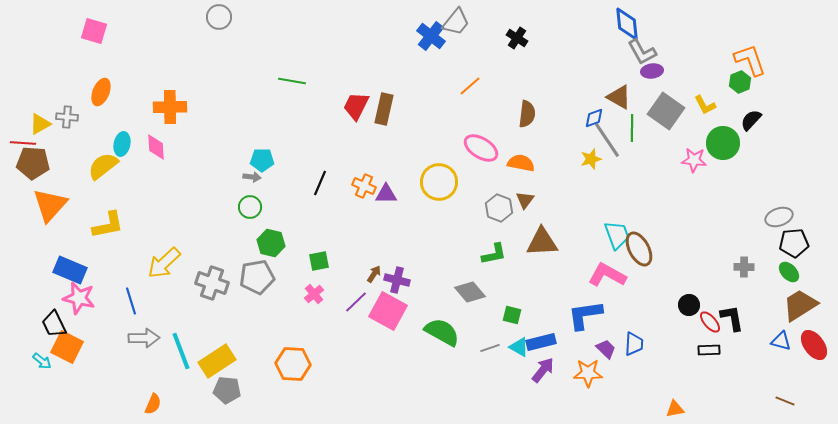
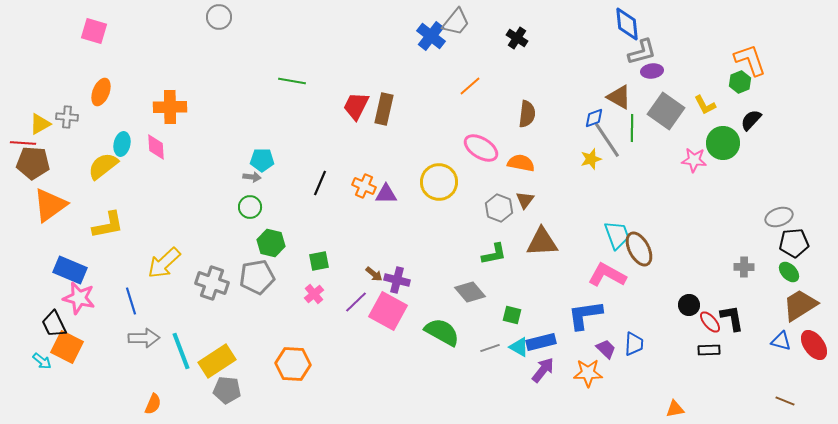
gray L-shape at (642, 52): rotated 76 degrees counterclockwise
orange triangle at (50, 205): rotated 12 degrees clockwise
brown arrow at (374, 274): rotated 96 degrees clockwise
